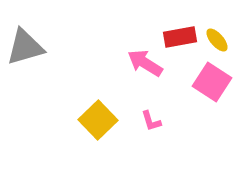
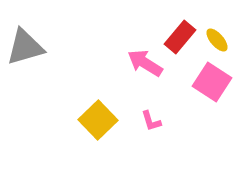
red rectangle: rotated 40 degrees counterclockwise
